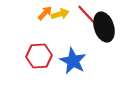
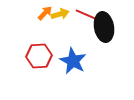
red line: rotated 25 degrees counterclockwise
black ellipse: rotated 8 degrees clockwise
